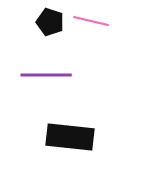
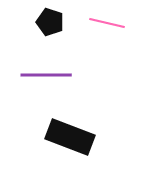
pink line: moved 16 px right, 2 px down
black rectangle: rotated 15 degrees clockwise
